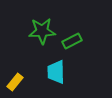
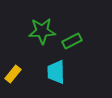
yellow rectangle: moved 2 px left, 8 px up
